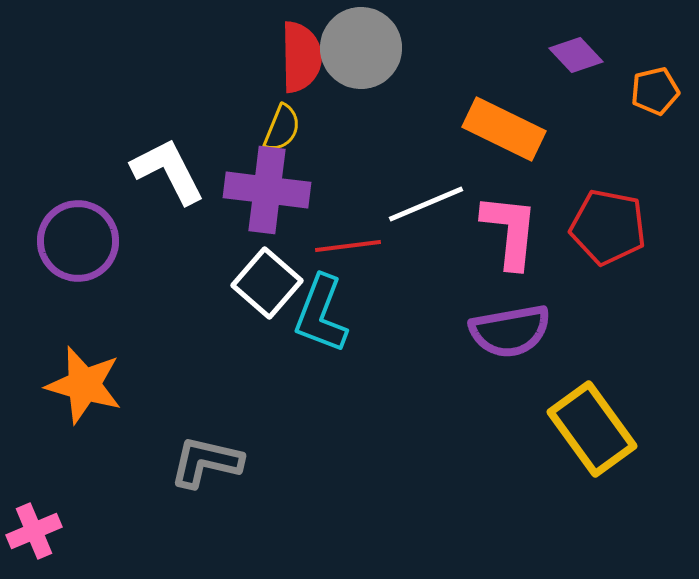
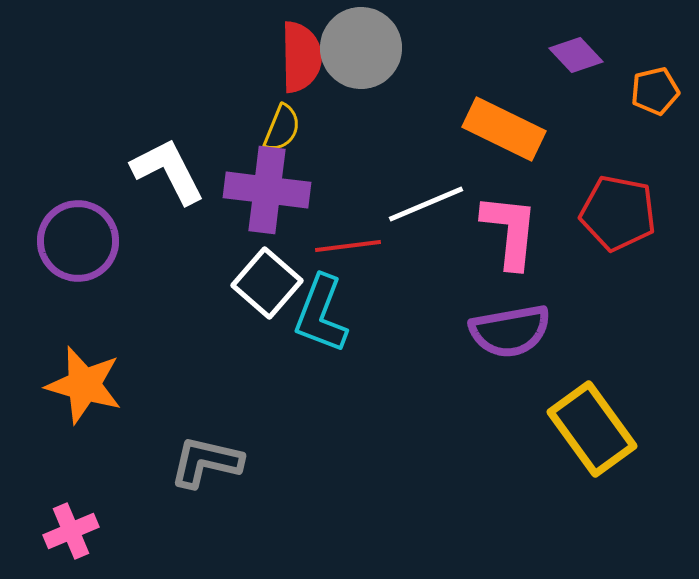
red pentagon: moved 10 px right, 14 px up
pink cross: moved 37 px right
